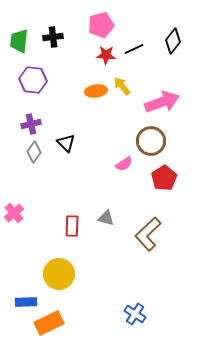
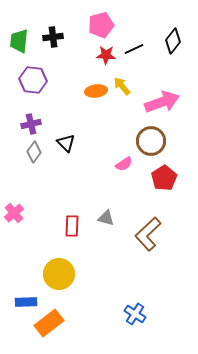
orange rectangle: rotated 12 degrees counterclockwise
